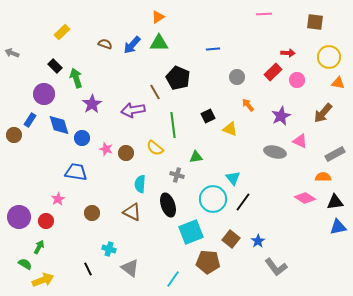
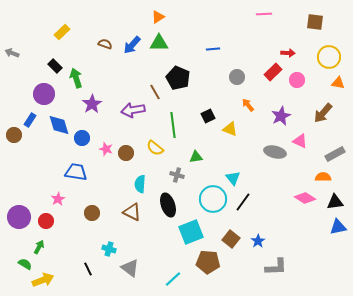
gray L-shape at (276, 267): rotated 55 degrees counterclockwise
cyan line at (173, 279): rotated 12 degrees clockwise
